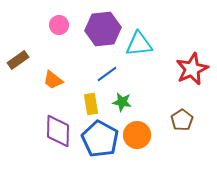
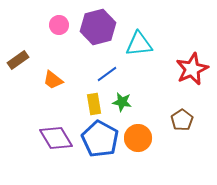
purple hexagon: moved 5 px left, 2 px up; rotated 8 degrees counterclockwise
yellow rectangle: moved 3 px right
purple diamond: moved 2 px left, 7 px down; rotated 32 degrees counterclockwise
orange circle: moved 1 px right, 3 px down
